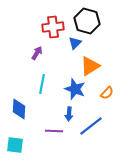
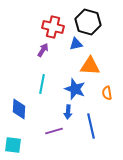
black hexagon: moved 1 px right, 1 px down
red cross: rotated 20 degrees clockwise
blue triangle: moved 1 px right, 1 px down; rotated 32 degrees clockwise
purple arrow: moved 6 px right, 3 px up
orange triangle: rotated 35 degrees clockwise
orange semicircle: rotated 128 degrees clockwise
blue arrow: moved 1 px left, 2 px up
blue line: rotated 65 degrees counterclockwise
purple line: rotated 18 degrees counterclockwise
cyan square: moved 2 px left
